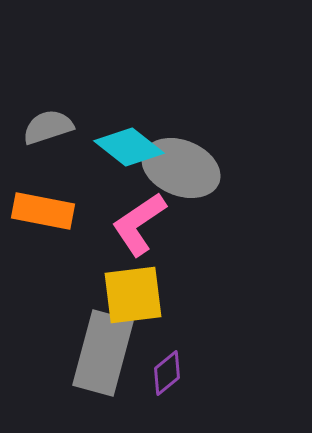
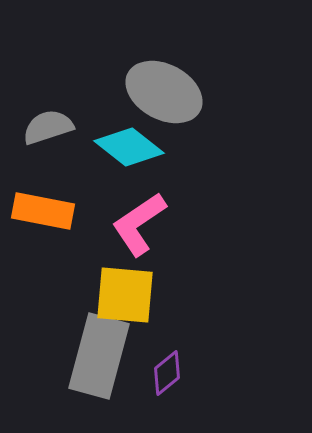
gray ellipse: moved 17 px left, 76 px up; rotated 6 degrees clockwise
yellow square: moved 8 px left; rotated 12 degrees clockwise
gray rectangle: moved 4 px left, 3 px down
